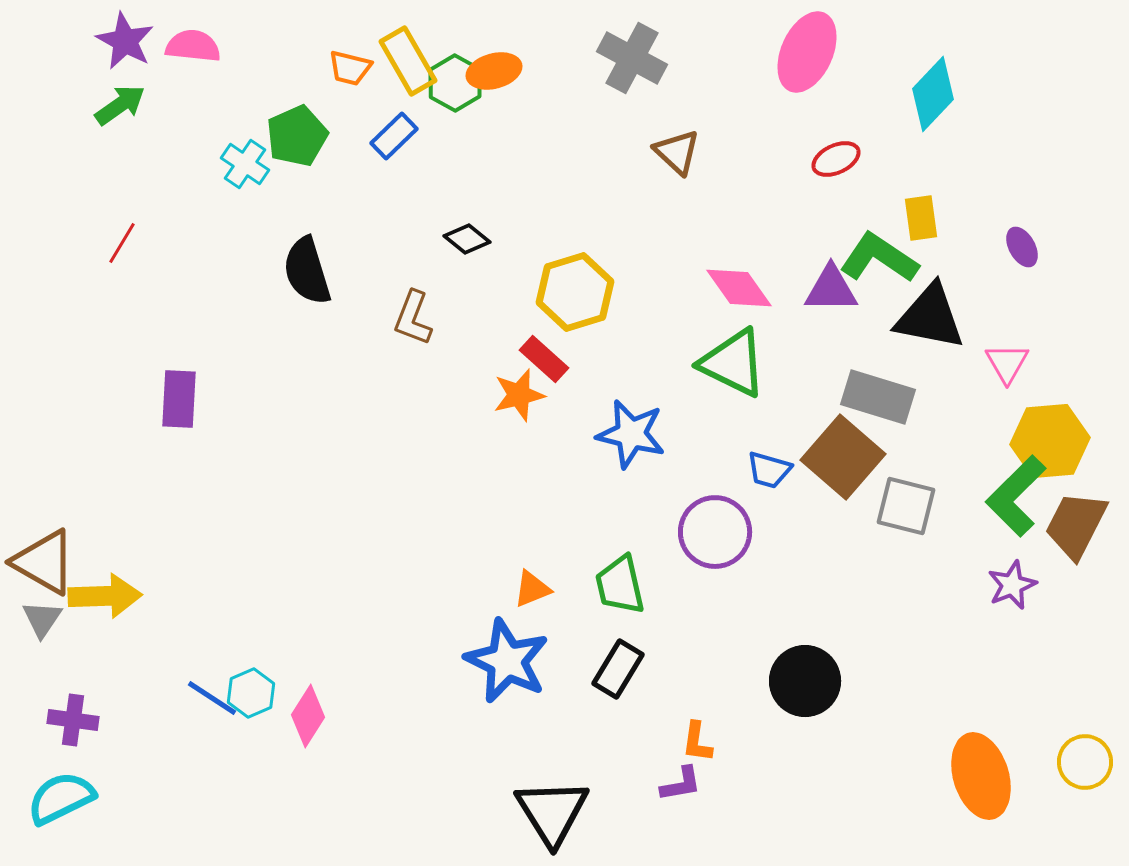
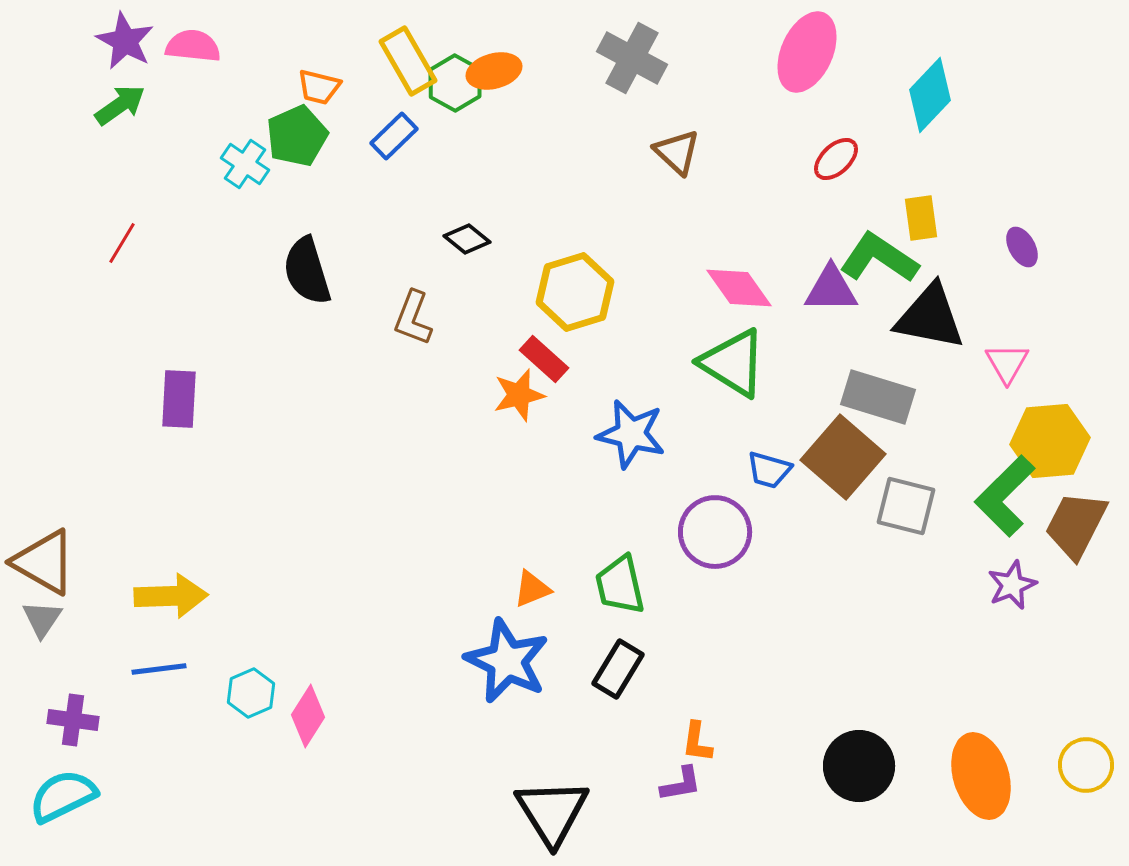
orange trapezoid at (350, 68): moved 31 px left, 19 px down
cyan diamond at (933, 94): moved 3 px left, 1 px down
red ellipse at (836, 159): rotated 18 degrees counterclockwise
green triangle at (733, 363): rotated 6 degrees clockwise
green L-shape at (1016, 496): moved 11 px left
yellow arrow at (105, 596): moved 66 px right
black circle at (805, 681): moved 54 px right, 85 px down
blue line at (212, 698): moved 53 px left, 29 px up; rotated 40 degrees counterclockwise
yellow circle at (1085, 762): moved 1 px right, 3 px down
cyan semicircle at (61, 798): moved 2 px right, 2 px up
